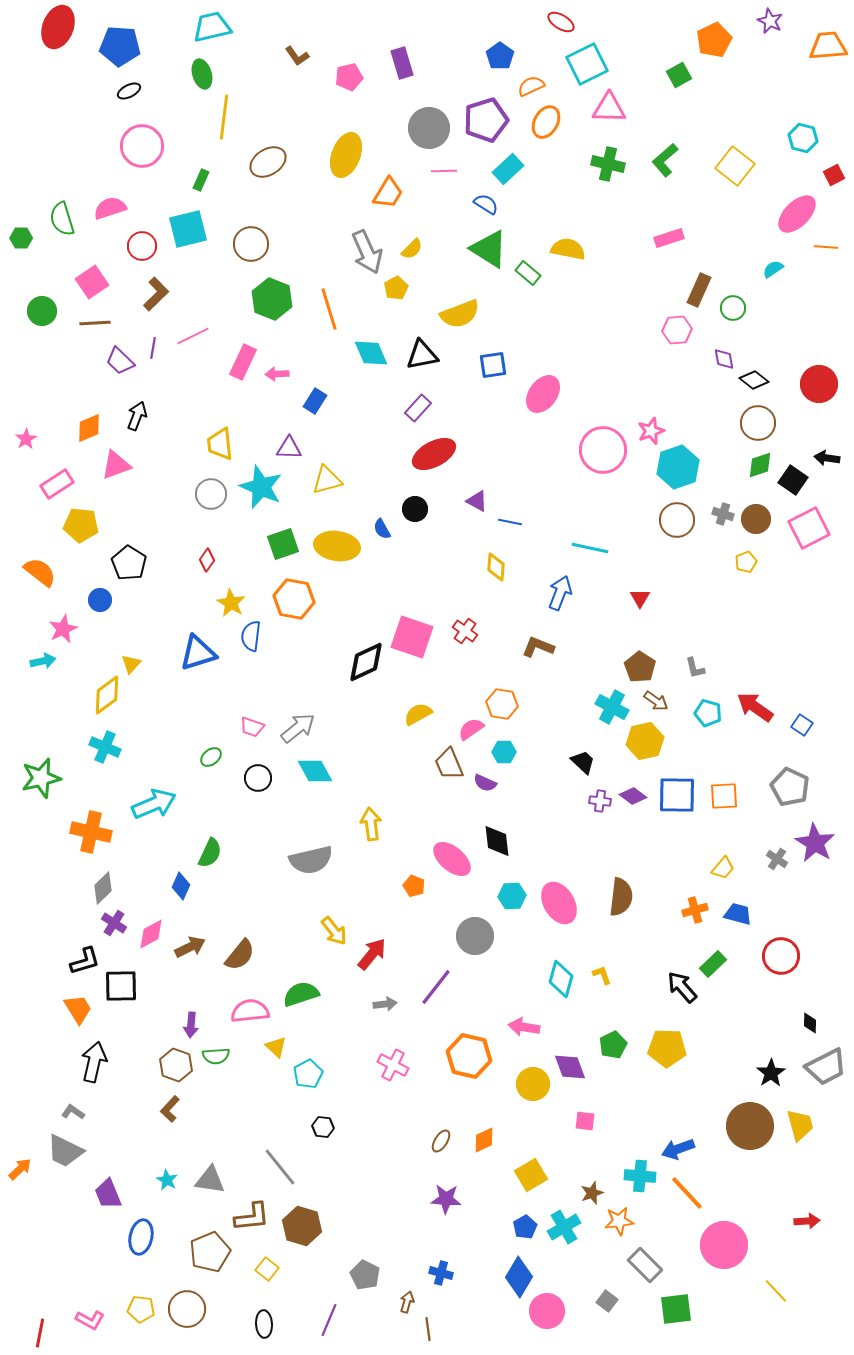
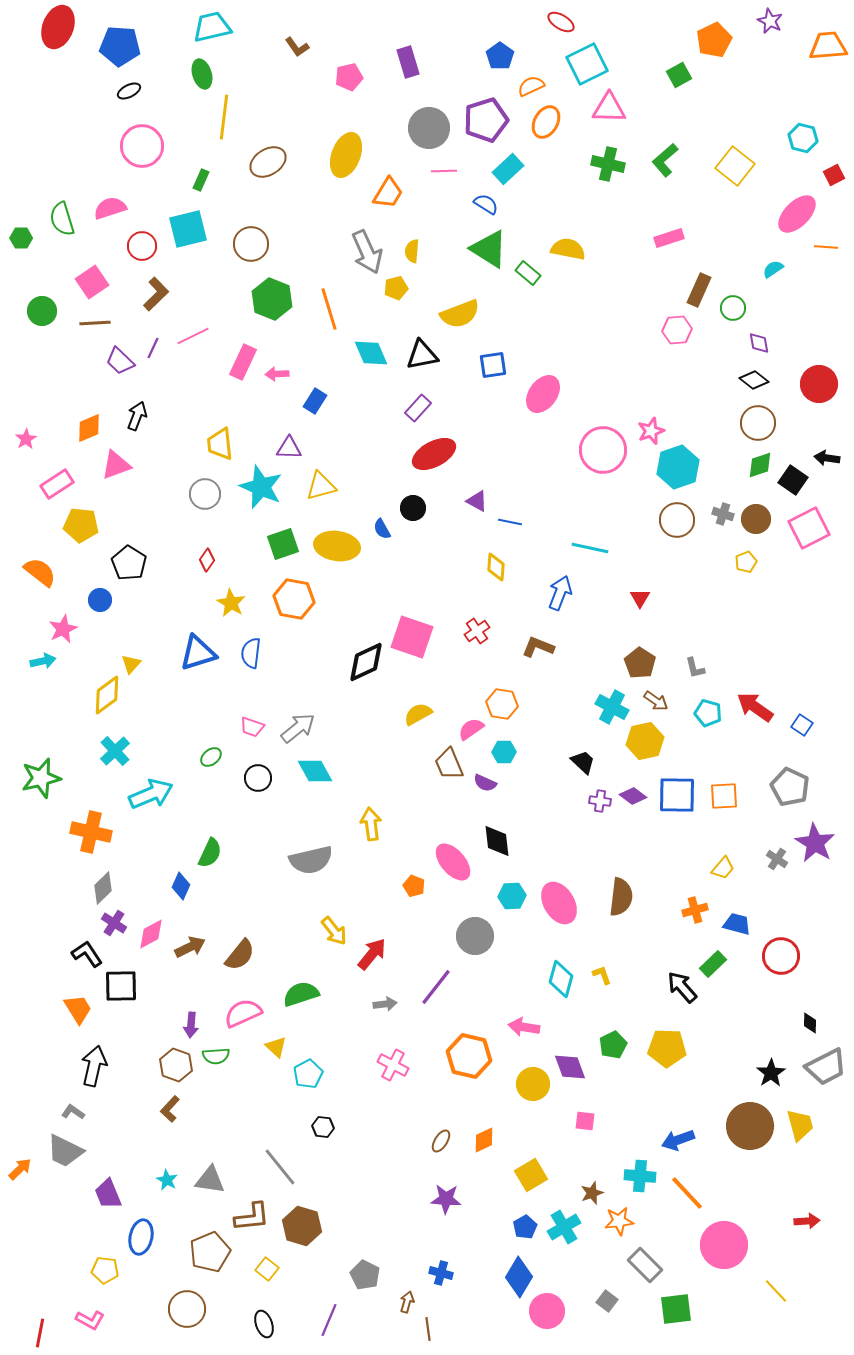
brown L-shape at (297, 56): moved 9 px up
purple rectangle at (402, 63): moved 6 px right, 1 px up
yellow semicircle at (412, 249): moved 2 px down; rotated 140 degrees clockwise
yellow pentagon at (396, 288): rotated 15 degrees clockwise
purple line at (153, 348): rotated 15 degrees clockwise
purple diamond at (724, 359): moved 35 px right, 16 px up
yellow triangle at (327, 480): moved 6 px left, 6 px down
gray circle at (211, 494): moved 6 px left
black circle at (415, 509): moved 2 px left, 1 px up
red cross at (465, 631): moved 12 px right; rotated 20 degrees clockwise
blue semicircle at (251, 636): moved 17 px down
brown pentagon at (640, 667): moved 4 px up
cyan cross at (105, 747): moved 10 px right, 4 px down; rotated 24 degrees clockwise
cyan arrow at (154, 804): moved 3 px left, 10 px up
pink ellipse at (452, 859): moved 1 px right, 3 px down; rotated 9 degrees clockwise
blue trapezoid at (738, 914): moved 1 px left, 10 px down
black L-shape at (85, 961): moved 2 px right, 7 px up; rotated 108 degrees counterclockwise
pink semicircle at (250, 1011): moved 7 px left, 2 px down; rotated 18 degrees counterclockwise
black arrow at (94, 1062): moved 4 px down
blue arrow at (678, 1149): moved 9 px up
yellow pentagon at (141, 1309): moved 36 px left, 39 px up
black ellipse at (264, 1324): rotated 16 degrees counterclockwise
